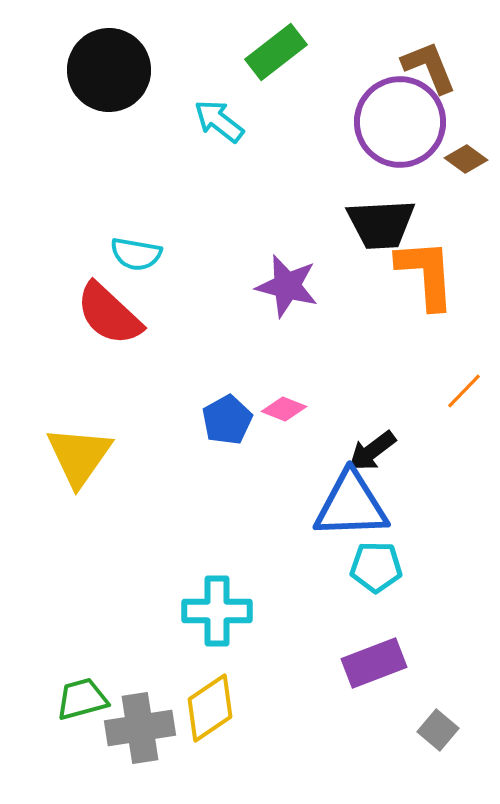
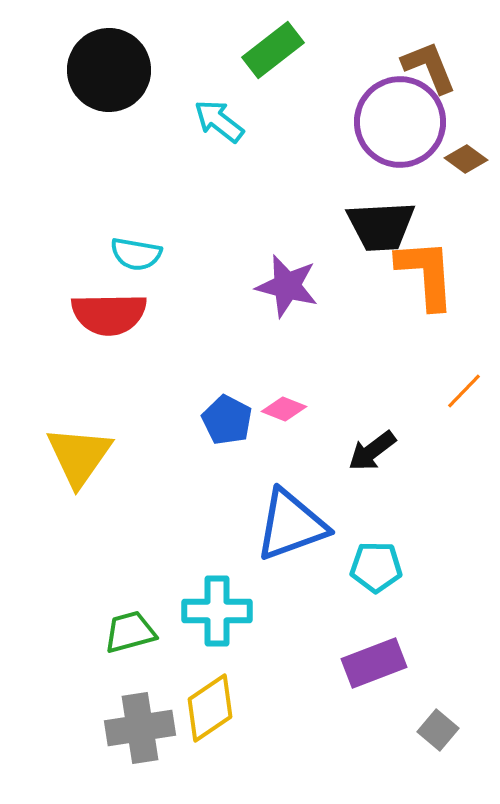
green rectangle: moved 3 px left, 2 px up
black trapezoid: moved 2 px down
red semicircle: rotated 44 degrees counterclockwise
blue pentagon: rotated 15 degrees counterclockwise
blue triangle: moved 60 px left, 20 px down; rotated 18 degrees counterclockwise
green trapezoid: moved 48 px right, 67 px up
